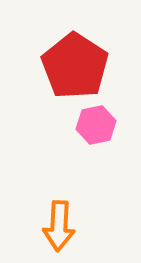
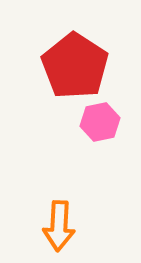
pink hexagon: moved 4 px right, 3 px up
